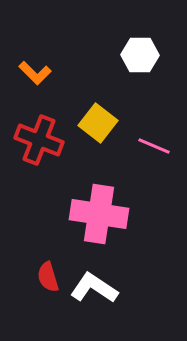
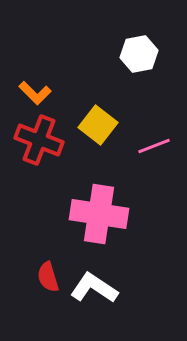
white hexagon: moved 1 px left, 1 px up; rotated 12 degrees counterclockwise
orange L-shape: moved 20 px down
yellow square: moved 2 px down
pink line: rotated 44 degrees counterclockwise
